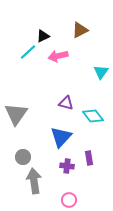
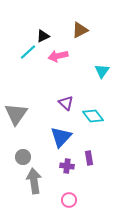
cyan triangle: moved 1 px right, 1 px up
purple triangle: rotated 28 degrees clockwise
